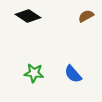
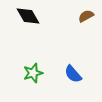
black diamond: rotated 25 degrees clockwise
green star: moved 1 px left; rotated 24 degrees counterclockwise
